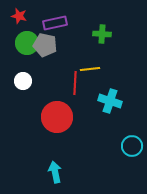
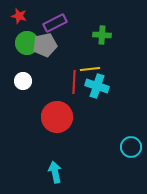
purple rectangle: rotated 15 degrees counterclockwise
green cross: moved 1 px down
gray pentagon: rotated 25 degrees counterclockwise
red line: moved 1 px left, 1 px up
cyan cross: moved 13 px left, 15 px up
cyan circle: moved 1 px left, 1 px down
